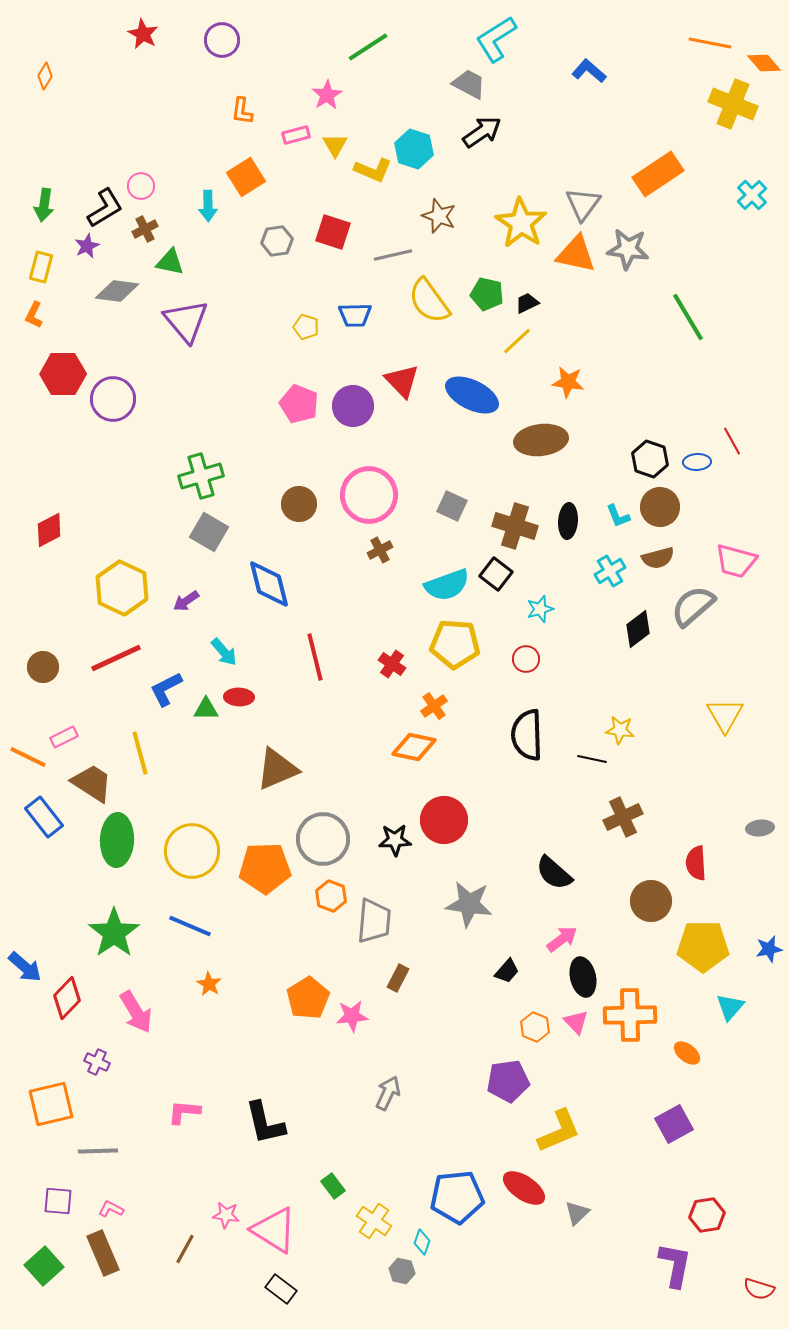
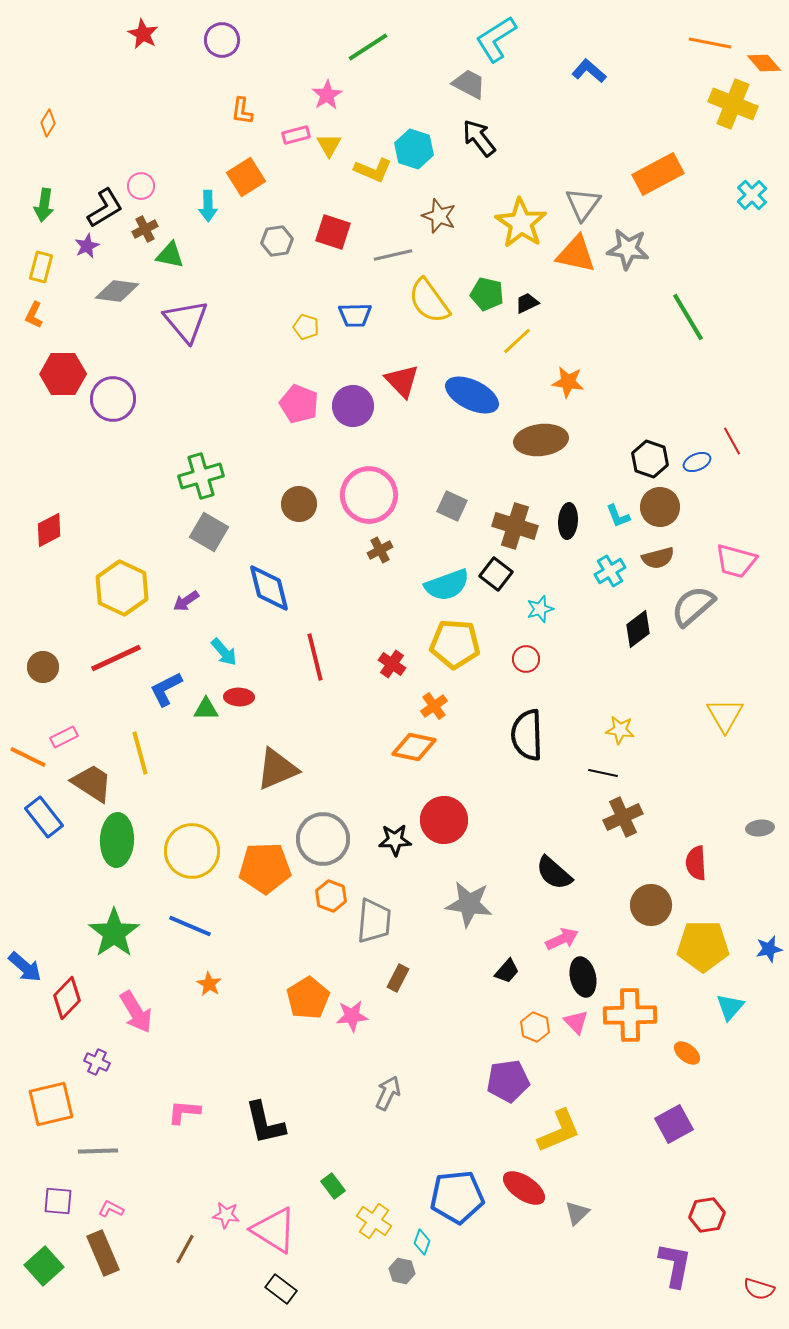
orange diamond at (45, 76): moved 3 px right, 47 px down
black arrow at (482, 132): moved 3 px left, 6 px down; rotated 93 degrees counterclockwise
yellow triangle at (335, 145): moved 6 px left
orange rectangle at (658, 174): rotated 6 degrees clockwise
green triangle at (170, 262): moved 7 px up
blue ellipse at (697, 462): rotated 20 degrees counterclockwise
blue diamond at (269, 584): moved 4 px down
black line at (592, 759): moved 11 px right, 14 px down
brown circle at (651, 901): moved 4 px down
pink arrow at (562, 939): rotated 12 degrees clockwise
